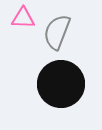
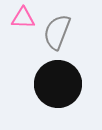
black circle: moved 3 px left
